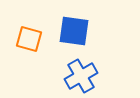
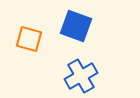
blue square: moved 2 px right, 5 px up; rotated 12 degrees clockwise
